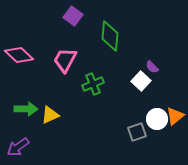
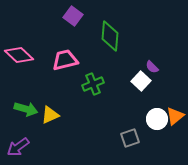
pink trapezoid: rotated 48 degrees clockwise
green arrow: rotated 15 degrees clockwise
gray square: moved 7 px left, 6 px down
